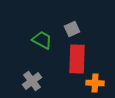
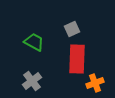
green trapezoid: moved 8 px left, 2 px down
orange cross: rotated 24 degrees counterclockwise
